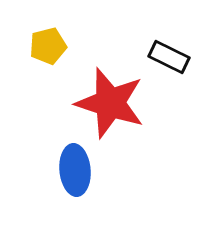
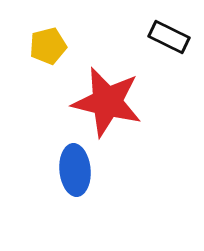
black rectangle: moved 20 px up
red star: moved 3 px left, 1 px up; rotated 4 degrees counterclockwise
